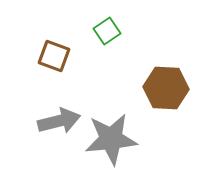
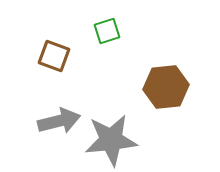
green square: rotated 16 degrees clockwise
brown hexagon: moved 1 px up; rotated 9 degrees counterclockwise
gray star: moved 1 px down
